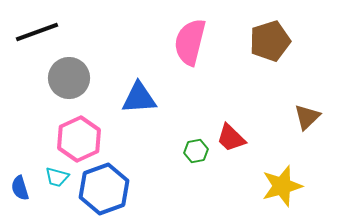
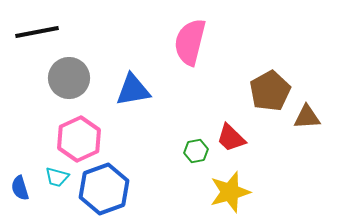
black line: rotated 9 degrees clockwise
brown pentagon: moved 50 px down; rotated 12 degrees counterclockwise
blue triangle: moved 6 px left, 8 px up; rotated 6 degrees counterclockwise
brown triangle: rotated 40 degrees clockwise
yellow star: moved 52 px left, 6 px down
